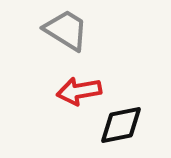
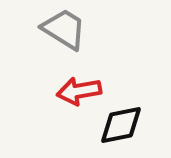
gray trapezoid: moved 2 px left, 1 px up
